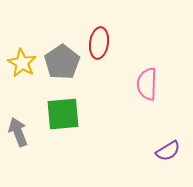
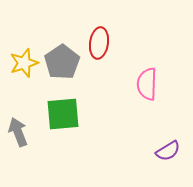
yellow star: moved 2 px right; rotated 24 degrees clockwise
